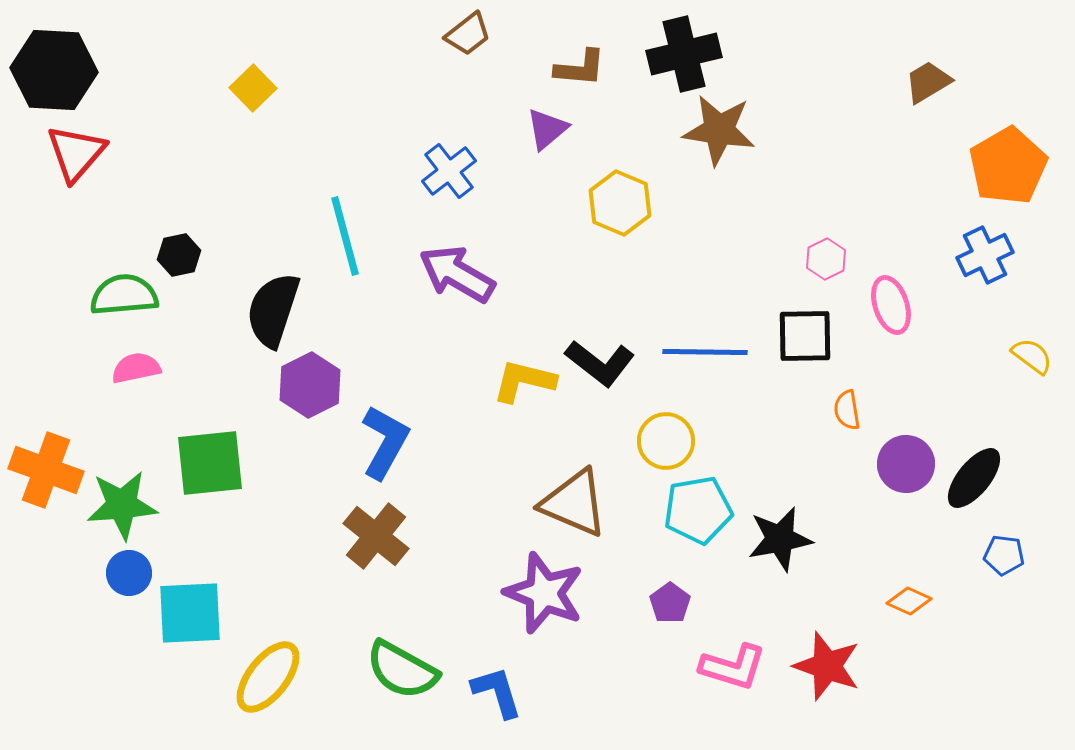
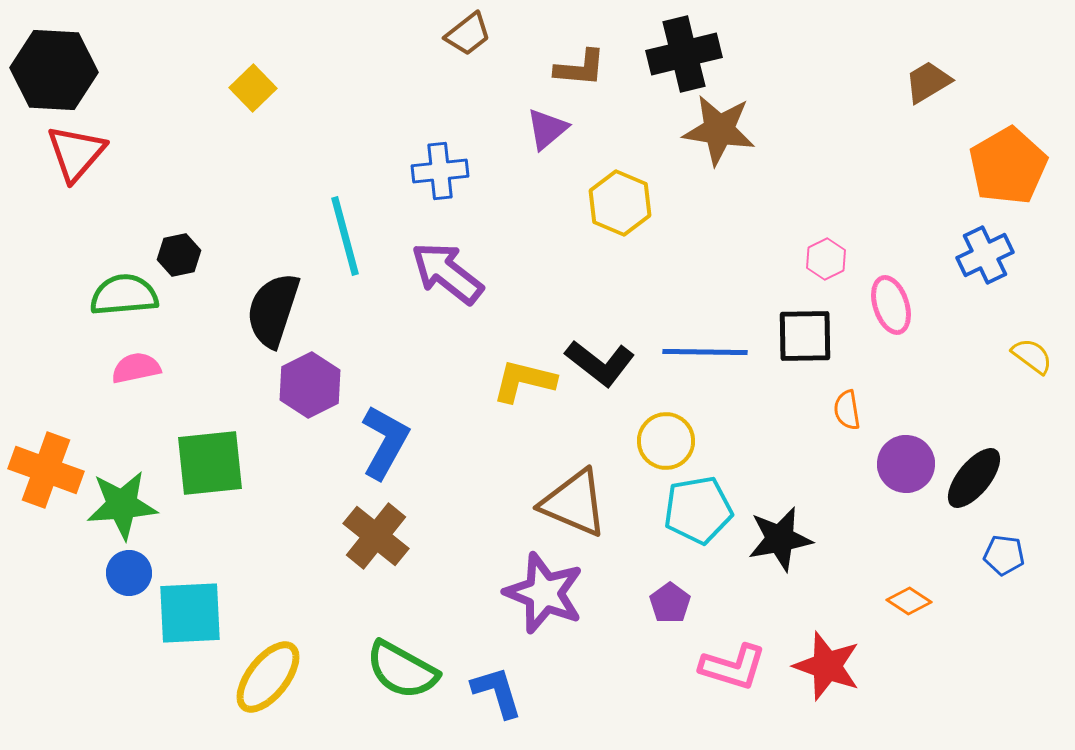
blue cross at (449, 171): moved 9 px left; rotated 32 degrees clockwise
purple arrow at (457, 274): moved 10 px left, 1 px up; rotated 8 degrees clockwise
orange diamond at (909, 601): rotated 9 degrees clockwise
